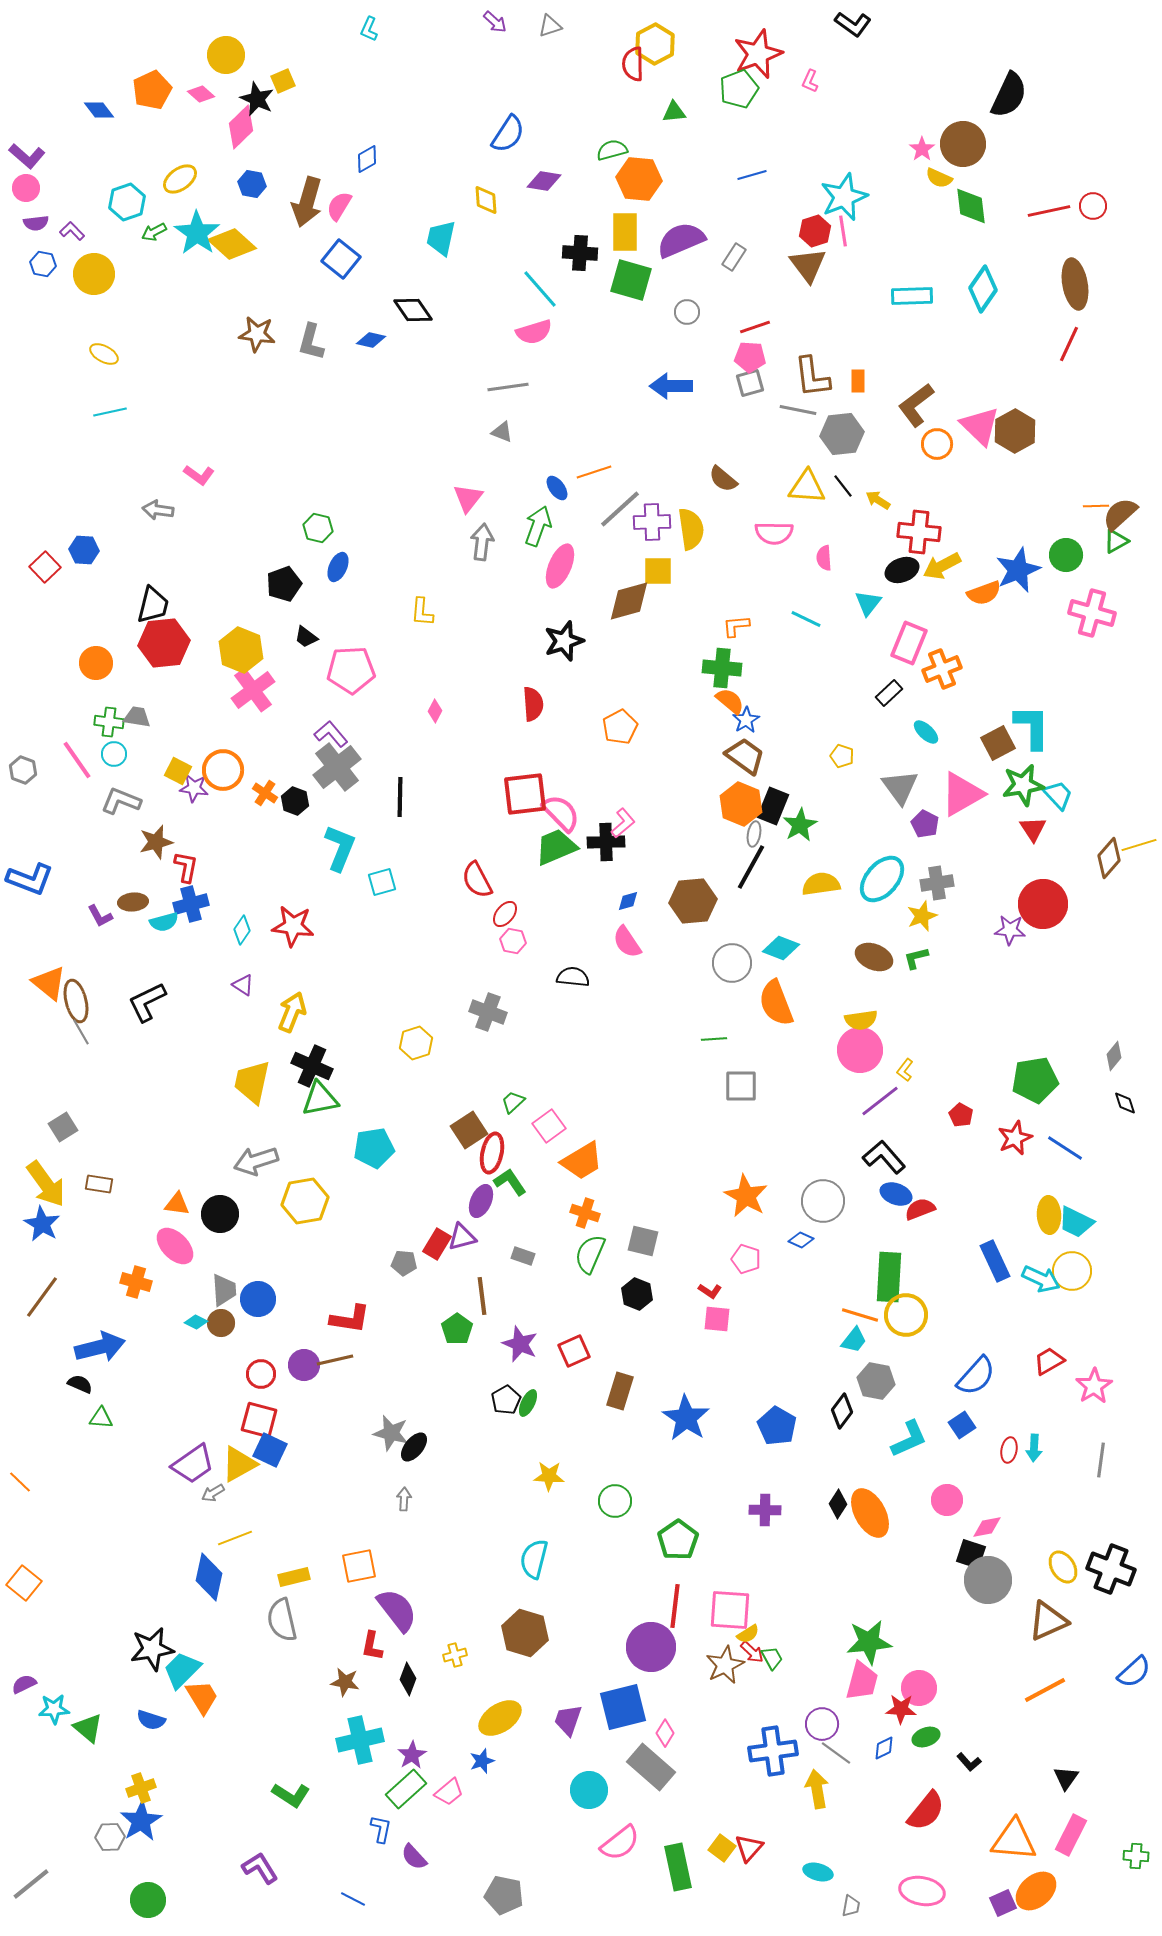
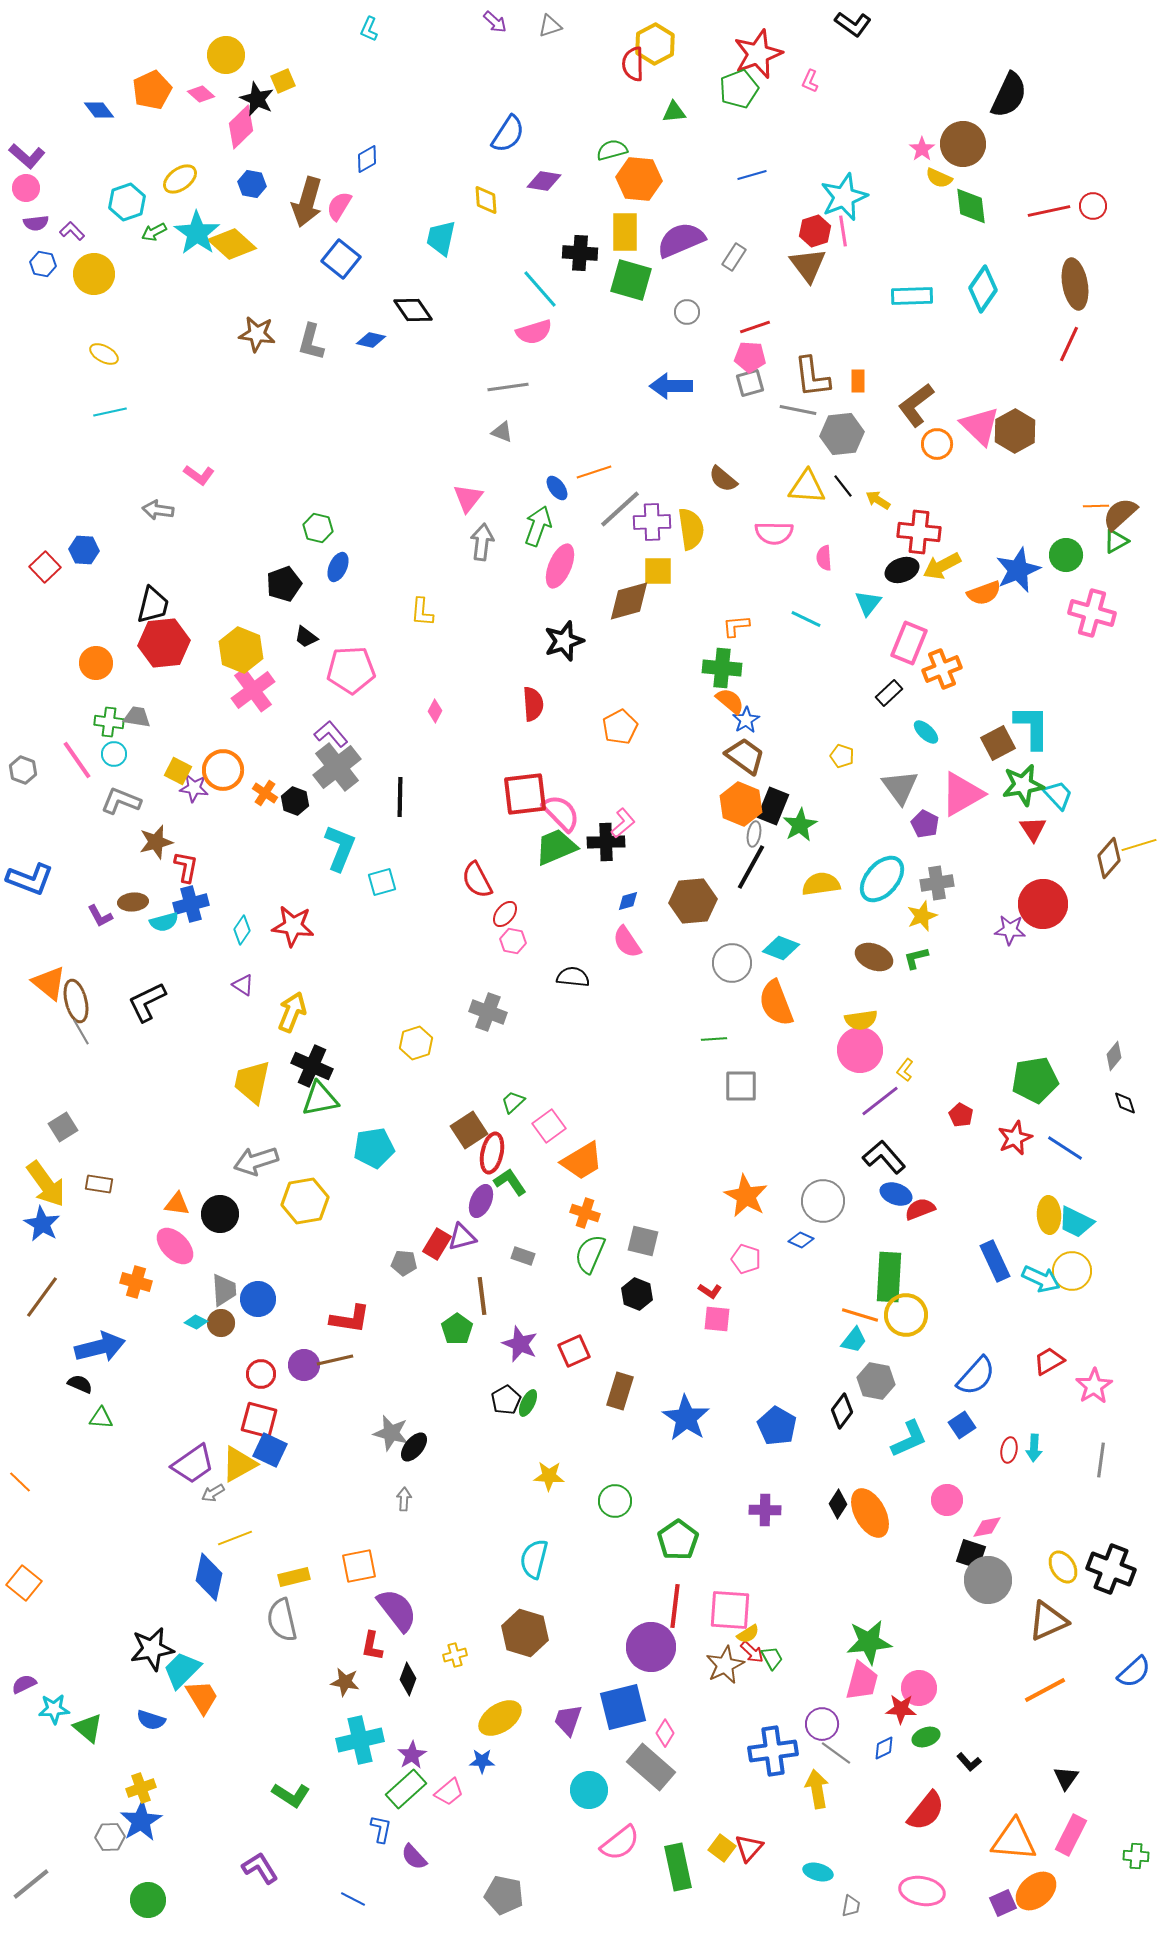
blue star at (482, 1761): rotated 20 degrees clockwise
